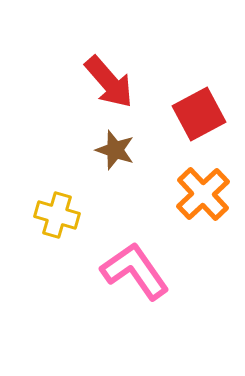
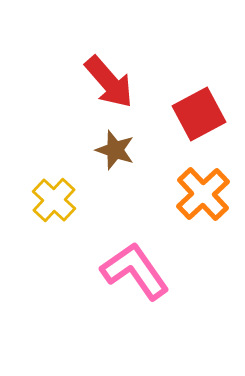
yellow cross: moved 3 px left, 15 px up; rotated 27 degrees clockwise
